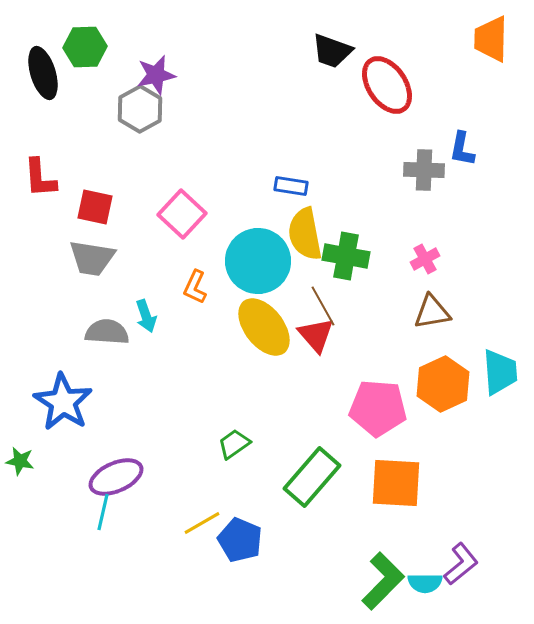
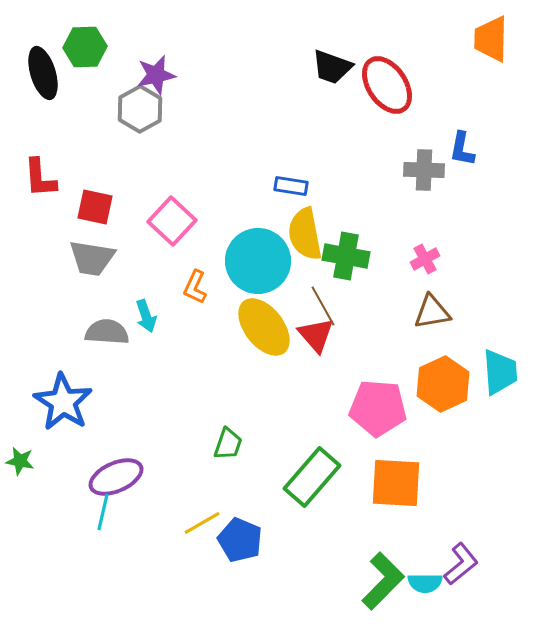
black trapezoid: moved 16 px down
pink square: moved 10 px left, 7 px down
green trapezoid: moved 6 px left; rotated 144 degrees clockwise
